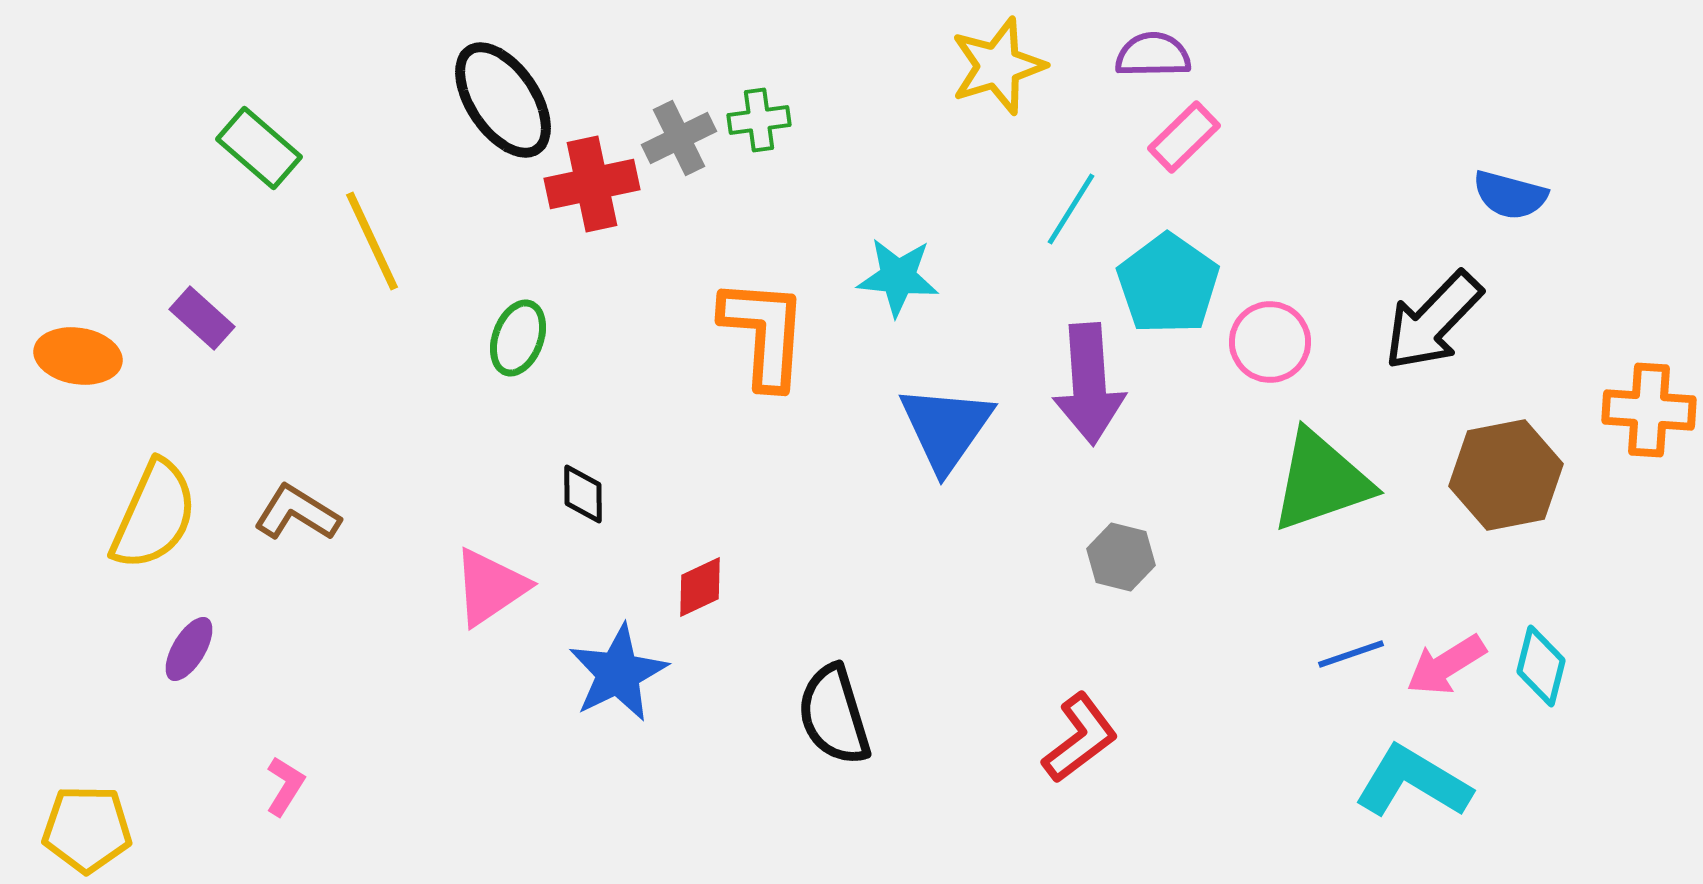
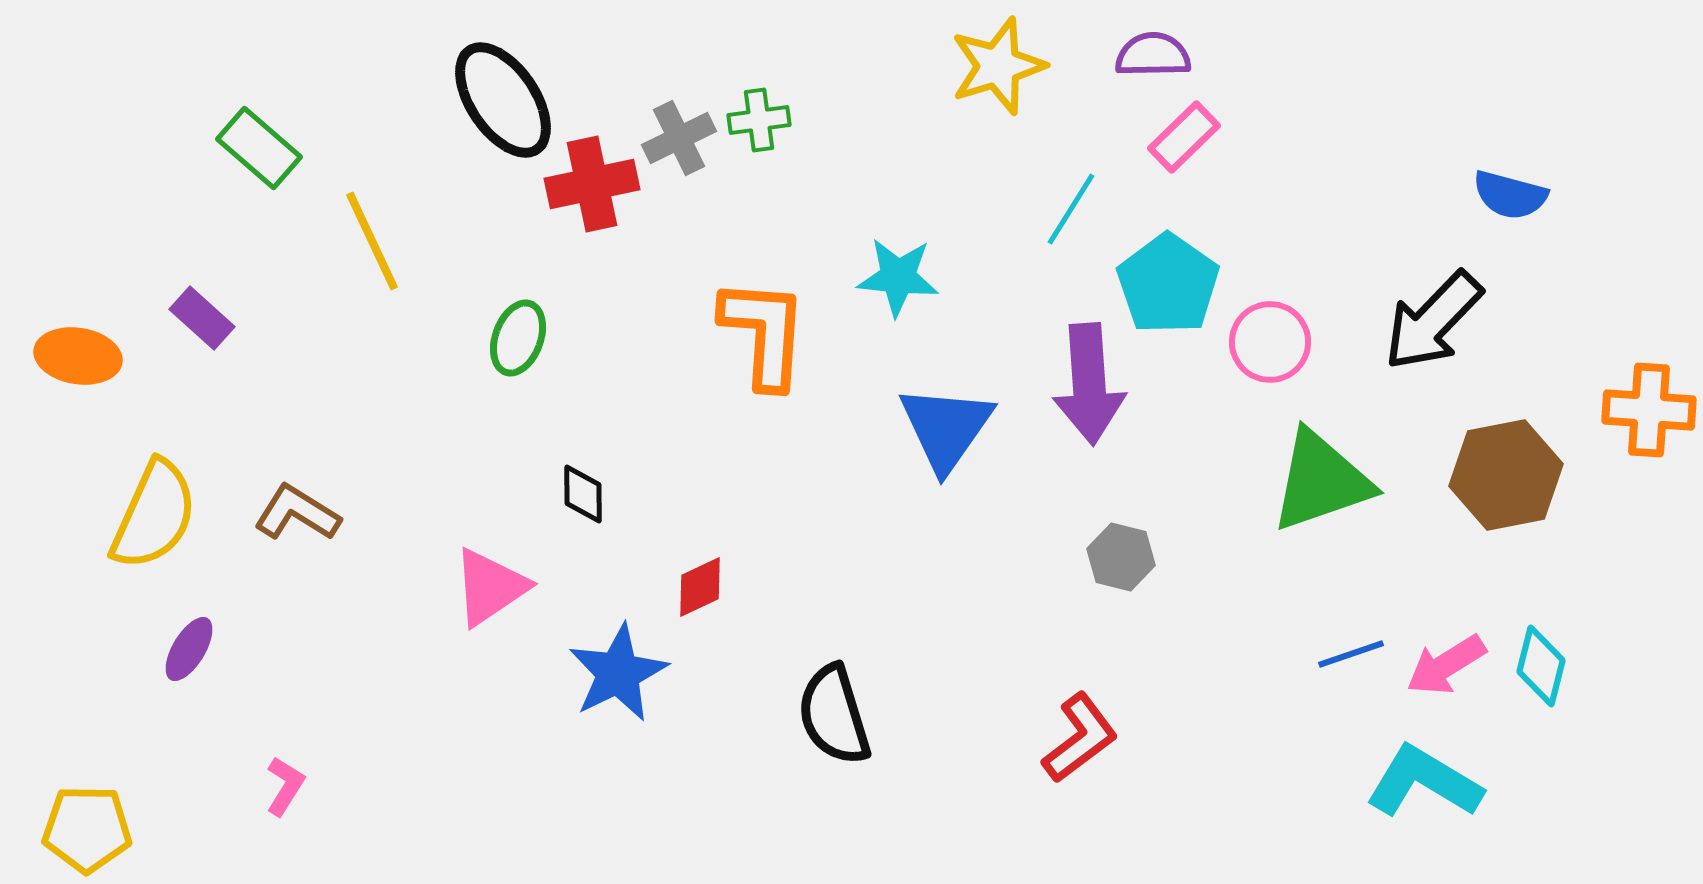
cyan L-shape: moved 11 px right
